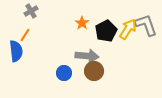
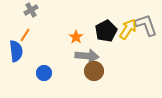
gray cross: moved 1 px up
orange star: moved 6 px left, 14 px down
blue circle: moved 20 px left
